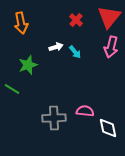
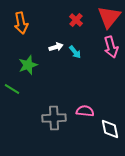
pink arrow: rotated 30 degrees counterclockwise
white diamond: moved 2 px right, 1 px down
